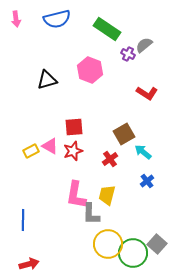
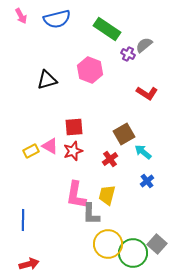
pink arrow: moved 5 px right, 3 px up; rotated 21 degrees counterclockwise
